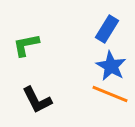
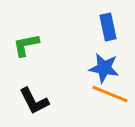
blue rectangle: moved 1 px right, 2 px up; rotated 44 degrees counterclockwise
blue star: moved 7 px left, 2 px down; rotated 20 degrees counterclockwise
black L-shape: moved 3 px left, 1 px down
